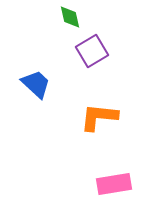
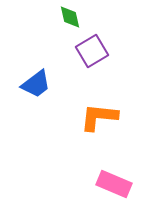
blue trapezoid: rotated 100 degrees clockwise
pink rectangle: rotated 32 degrees clockwise
